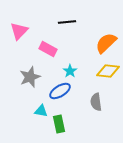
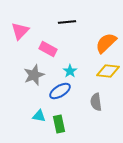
pink triangle: moved 1 px right
gray star: moved 4 px right, 2 px up
cyan triangle: moved 2 px left, 5 px down
